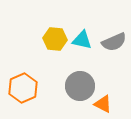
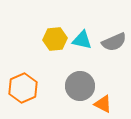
yellow hexagon: rotated 10 degrees counterclockwise
